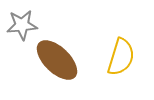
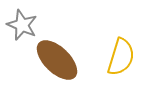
gray star: rotated 28 degrees clockwise
